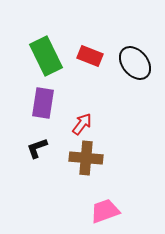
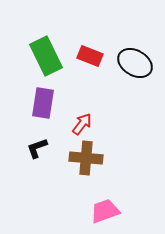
black ellipse: rotated 20 degrees counterclockwise
